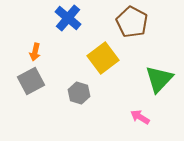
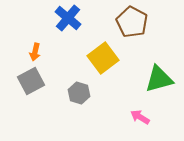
green triangle: rotated 32 degrees clockwise
